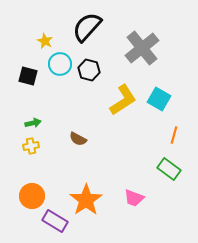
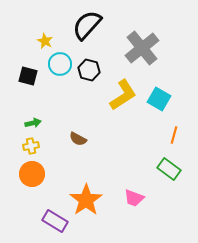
black semicircle: moved 2 px up
yellow L-shape: moved 5 px up
orange circle: moved 22 px up
